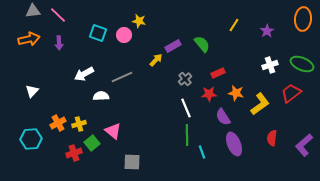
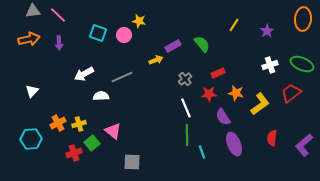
yellow arrow: rotated 24 degrees clockwise
